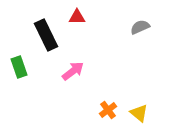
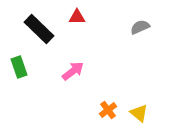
black rectangle: moved 7 px left, 6 px up; rotated 20 degrees counterclockwise
